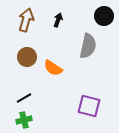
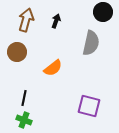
black circle: moved 1 px left, 4 px up
black arrow: moved 2 px left, 1 px down
gray semicircle: moved 3 px right, 3 px up
brown circle: moved 10 px left, 5 px up
orange semicircle: rotated 72 degrees counterclockwise
black line: rotated 49 degrees counterclockwise
green cross: rotated 35 degrees clockwise
